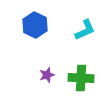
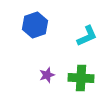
blue hexagon: rotated 15 degrees clockwise
cyan L-shape: moved 2 px right, 6 px down
